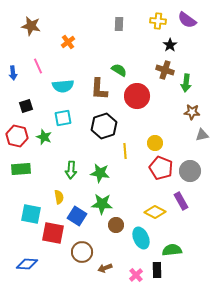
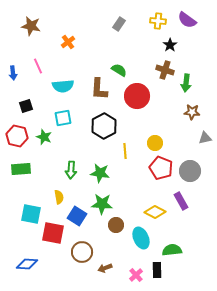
gray rectangle at (119, 24): rotated 32 degrees clockwise
black hexagon at (104, 126): rotated 10 degrees counterclockwise
gray triangle at (202, 135): moved 3 px right, 3 px down
